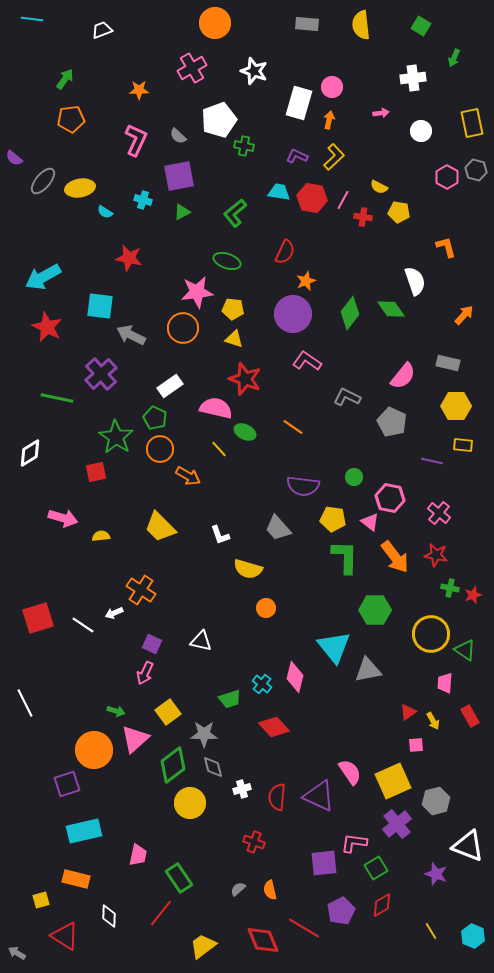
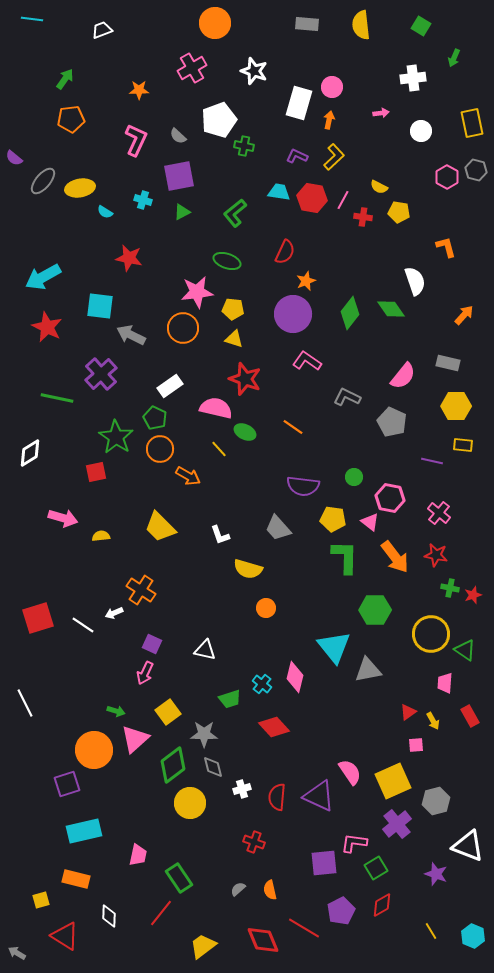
white triangle at (201, 641): moved 4 px right, 9 px down
